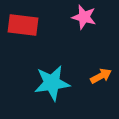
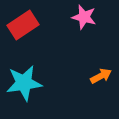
red rectangle: rotated 40 degrees counterclockwise
cyan star: moved 28 px left
